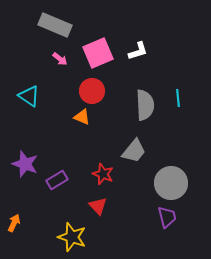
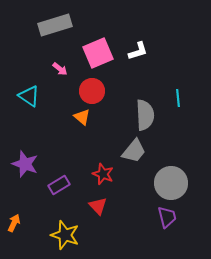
gray rectangle: rotated 40 degrees counterclockwise
pink arrow: moved 10 px down
gray semicircle: moved 10 px down
orange triangle: rotated 18 degrees clockwise
purple rectangle: moved 2 px right, 5 px down
yellow star: moved 7 px left, 2 px up
